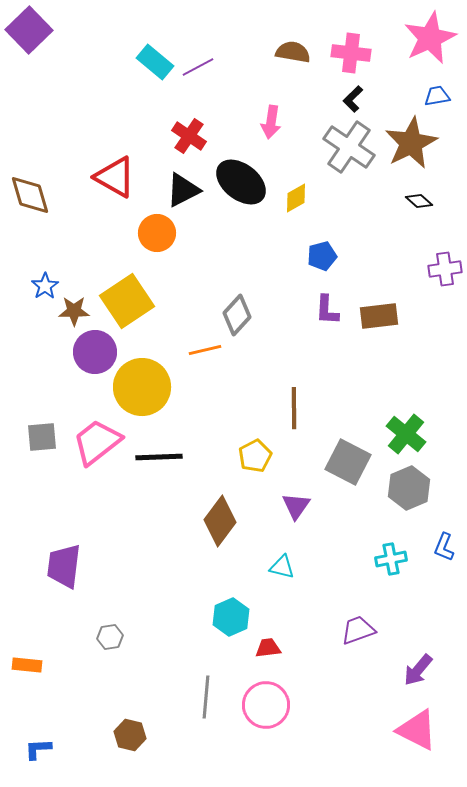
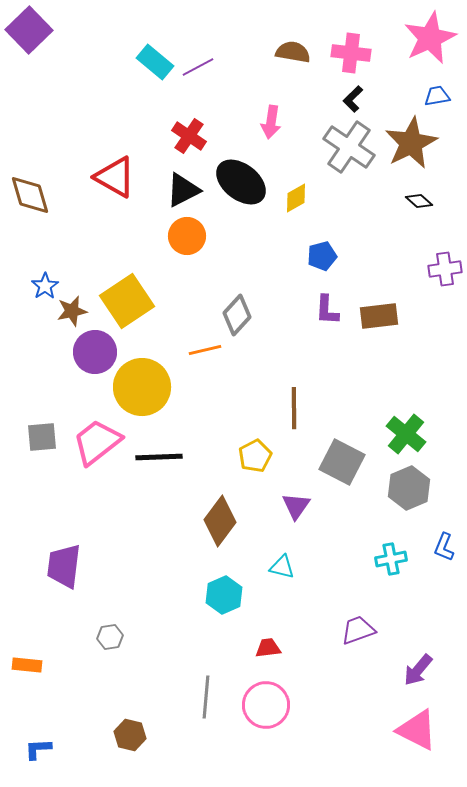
orange circle at (157, 233): moved 30 px right, 3 px down
brown star at (74, 311): moved 2 px left; rotated 12 degrees counterclockwise
gray square at (348, 462): moved 6 px left
cyan hexagon at (231, 617): moved 7 px left, 22 px up
